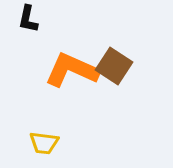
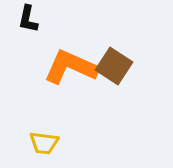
orange L-shape: moved 1 px left, 3 px up
